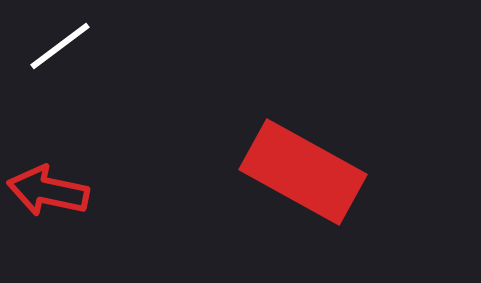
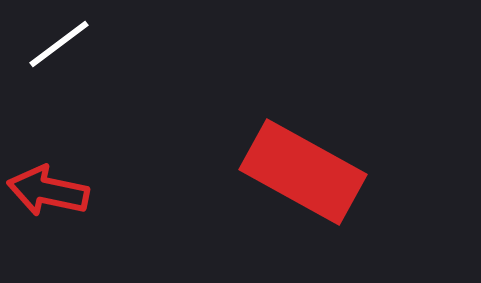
white line: moved 1 px left, 2 px up
